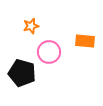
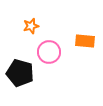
black pentagon: moved 2 px left
